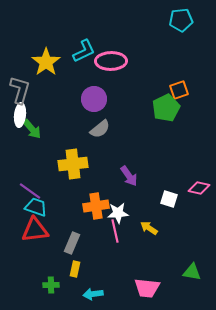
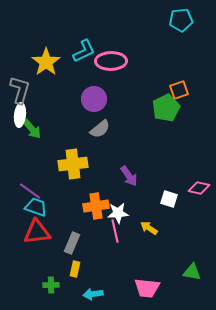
red triangle: moved 2 px right, 2 px down
